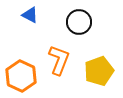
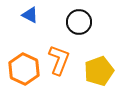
orange hexagon: moved 3 px right, 7 px up
